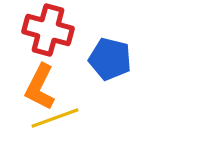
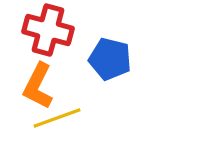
orange L-shape: moved 2 px left, 1 px up
yellow line: moved 2 px right
